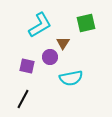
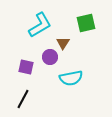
purple square: moved 1 px left, 1 px down
